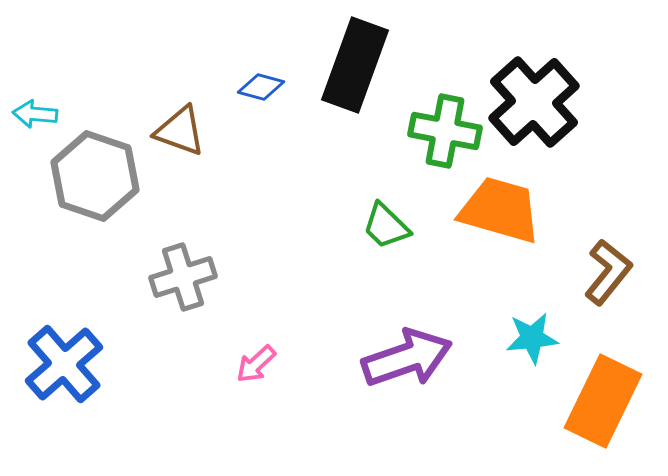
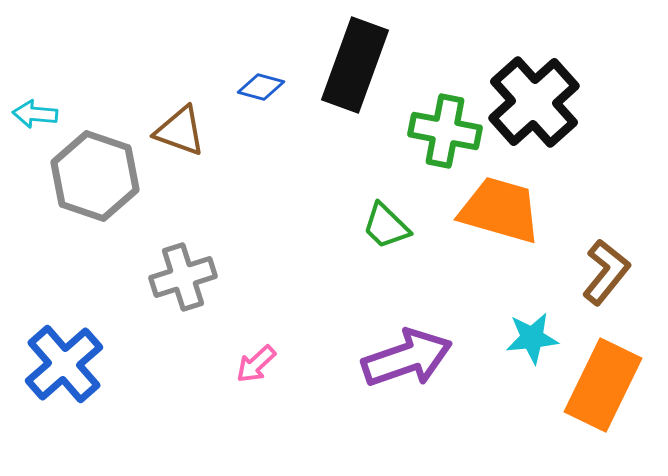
brown L-shape: moved 2 px left
orange rectangle: moved 16 px up
